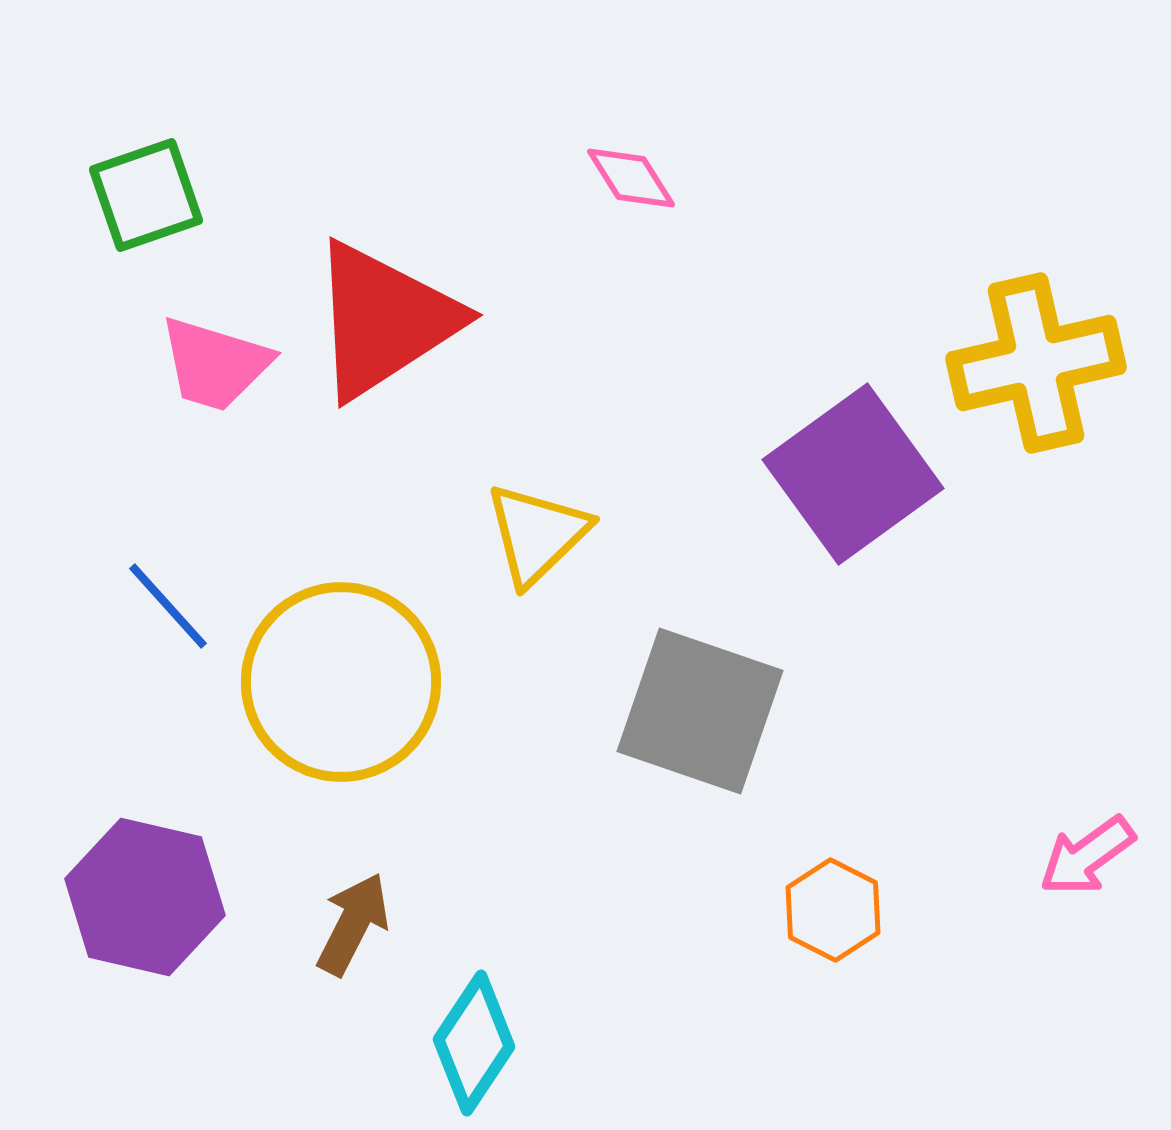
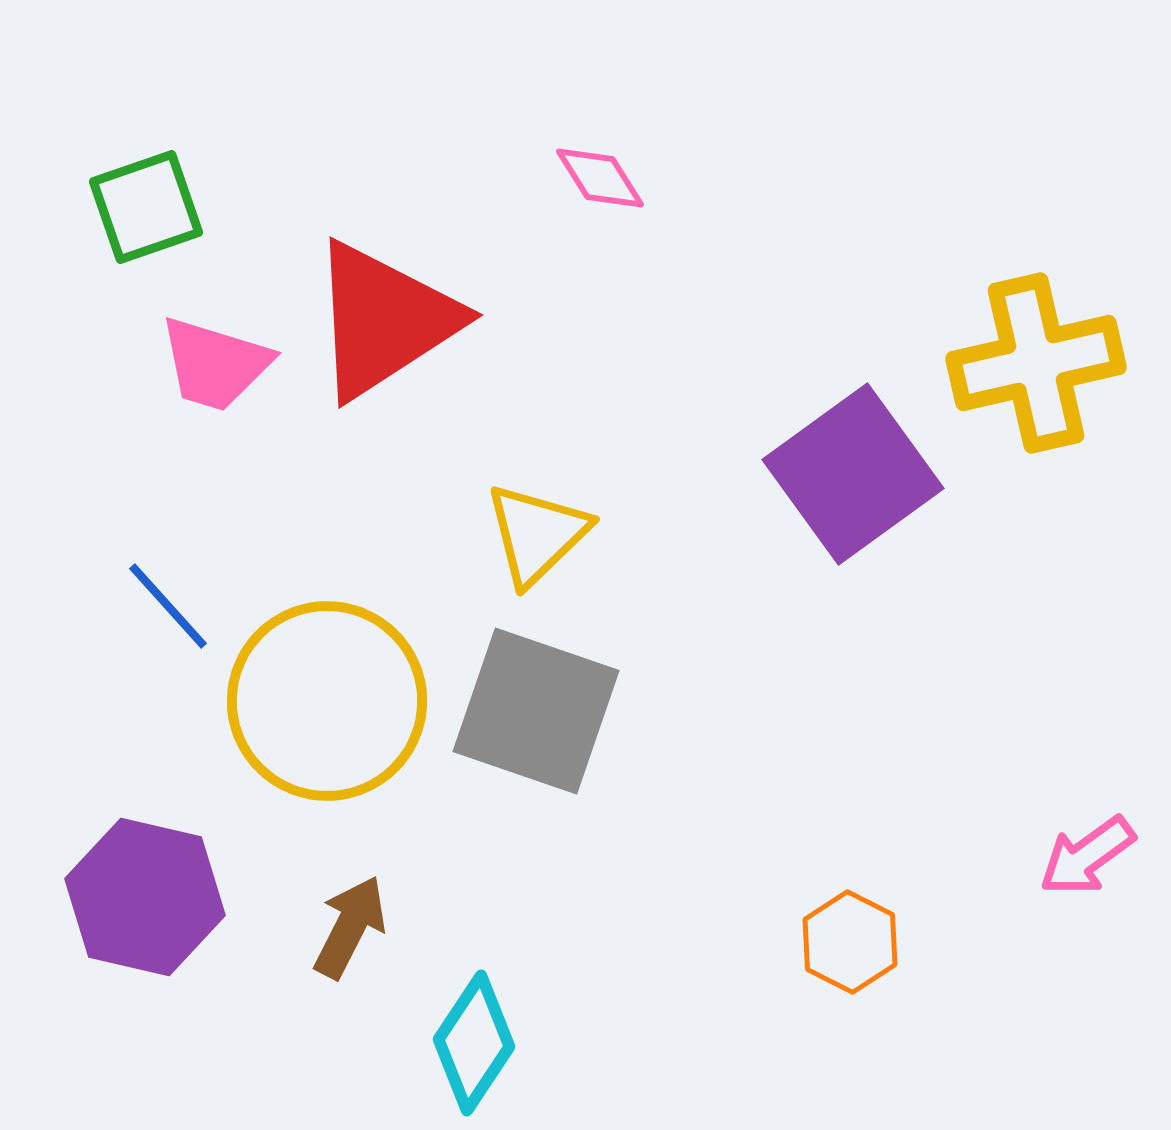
pink diamond: moved 31 px left
green square: moved 12 px down
yellow circle: moved 14 px left, 19 px down
gray square: moved 164 px left
orange hexagon: moved 17 px right, 32 px down
brown arrow: moved 3 px left, 3 px down
